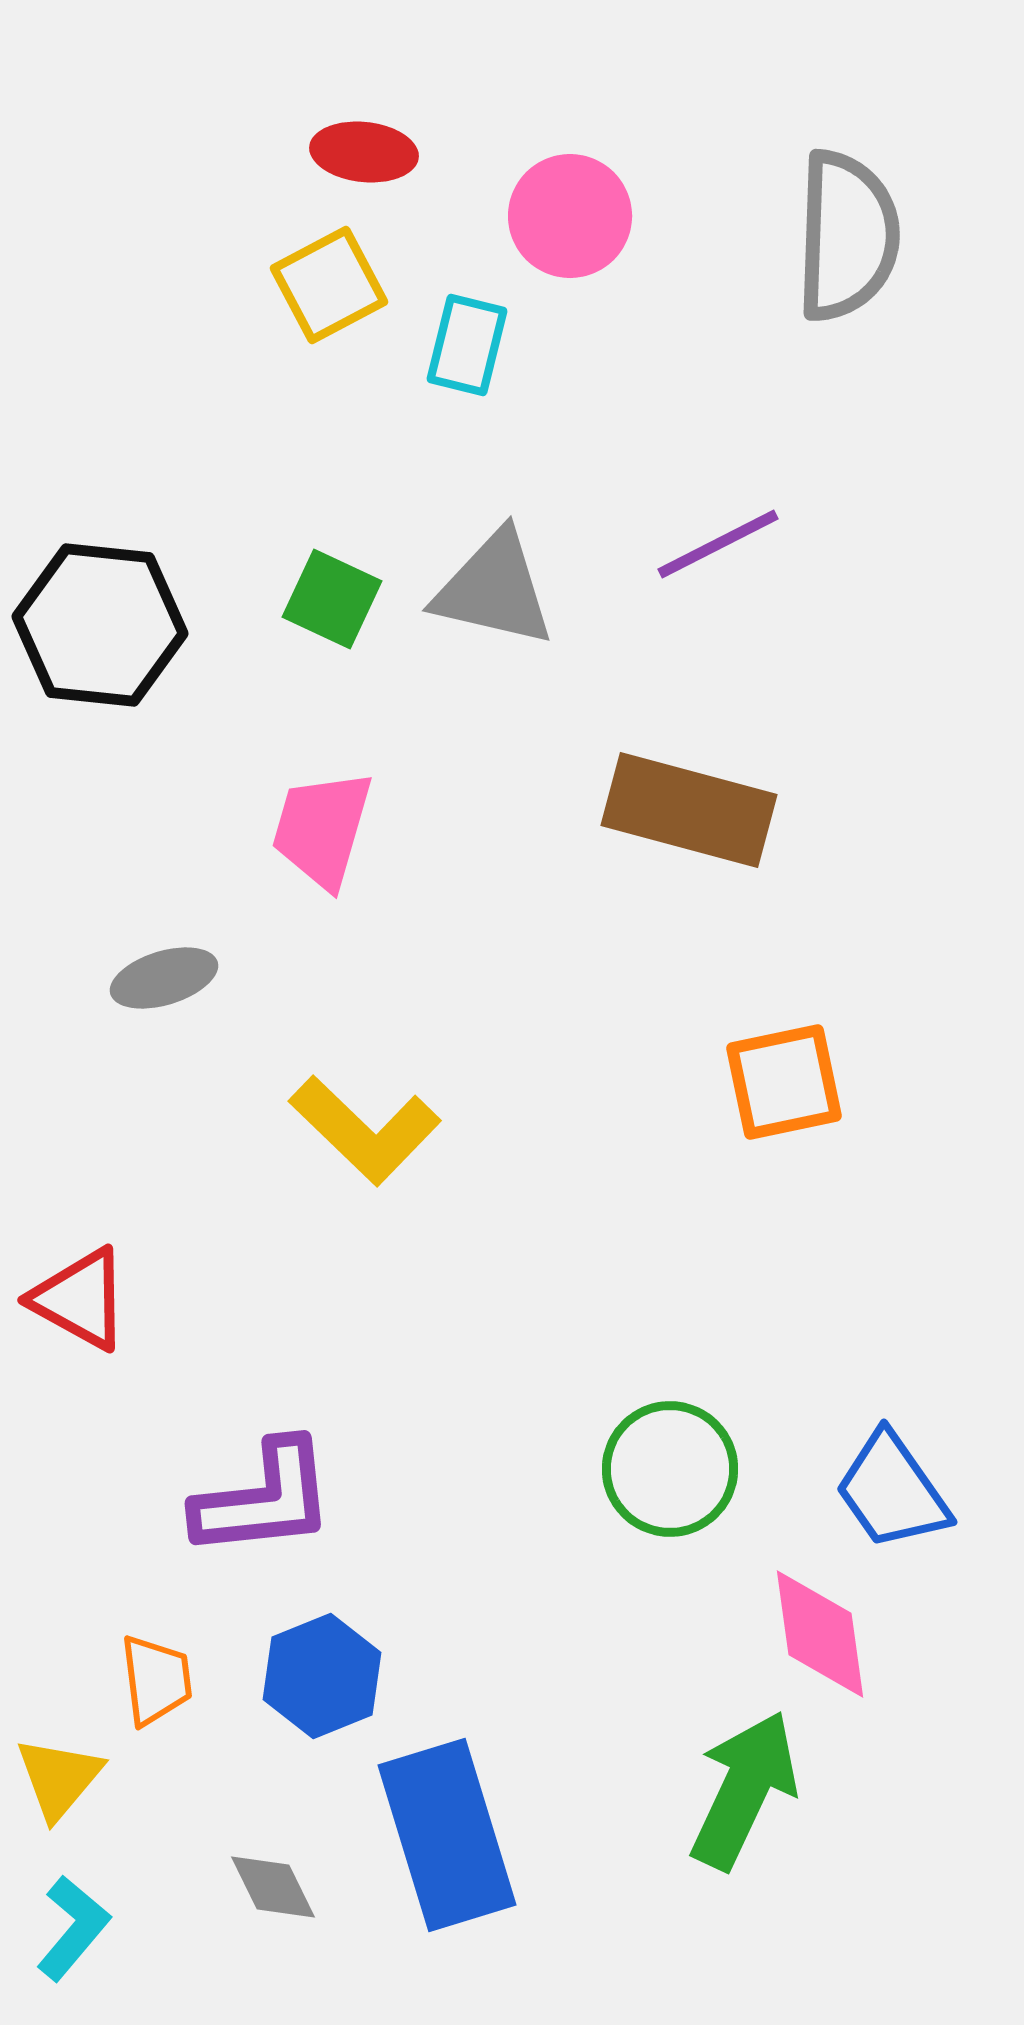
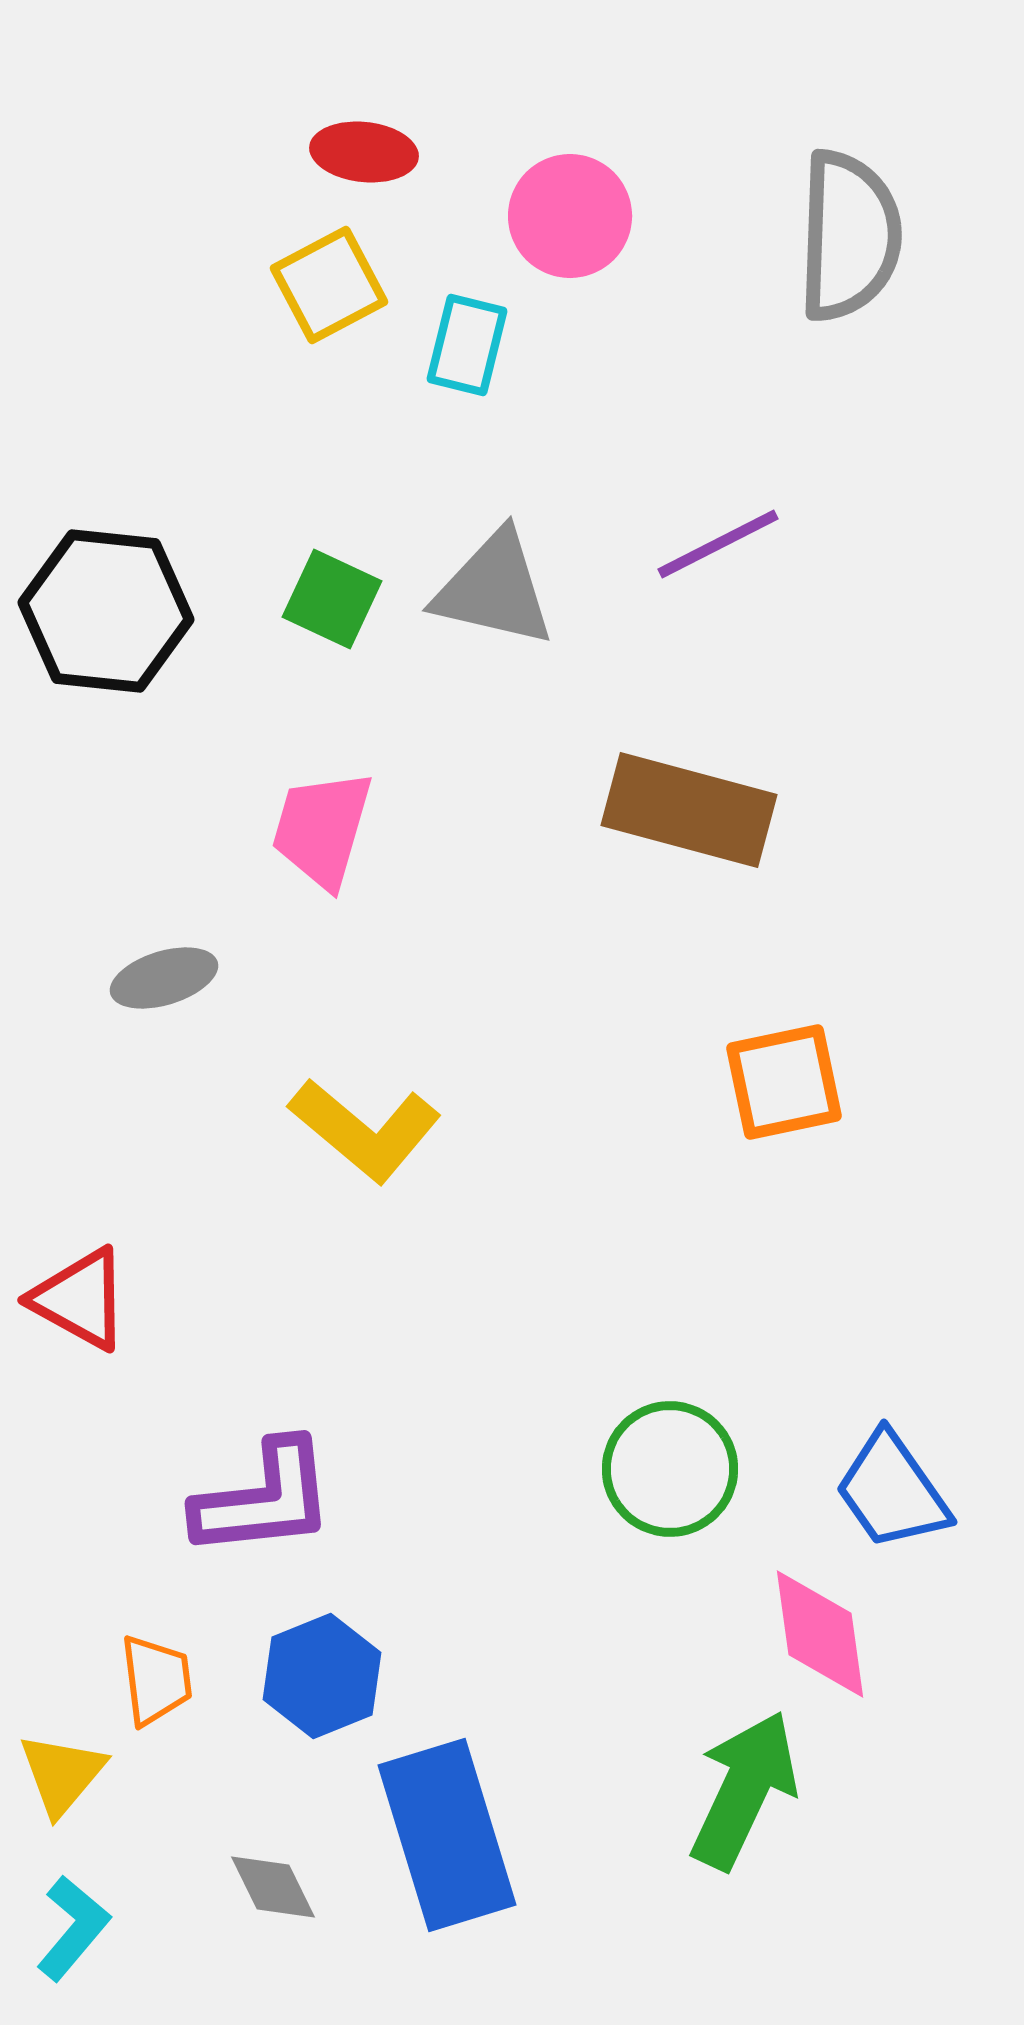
gray semicircle: moved 2 px right
black hexagon: moved 6 px right, 14 px up
yellow L-shape: rotated 4 degrees counterclockwise
yellow triangle: moved 3 px right, 4 px up
